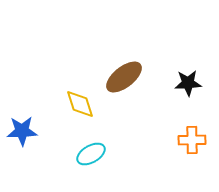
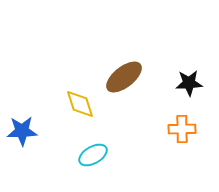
black star: moved 1 px right
orange cross: moved 10 px left, 11 px up
cyan ellipse: moved 2 px right, 1 px down
